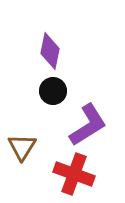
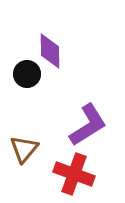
purple diamond: rotated 12 degrees counterclockwise
black circle: moved 26 px left, 17 px up
brown triangle: moved 2 px right, 2 px down; rotated 8 degrees clockwise
